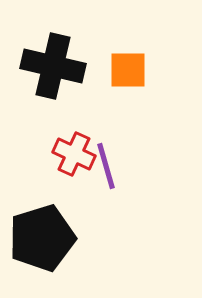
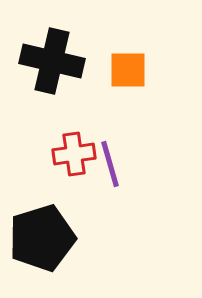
black cross: moved 1 px left, 5 px up
red cross: rotated 33 degrees counterclockwise
purple line: moved 4 px right, 2 px up
